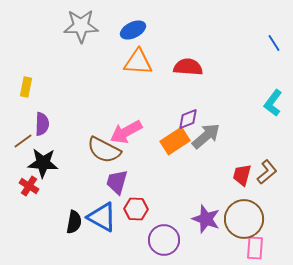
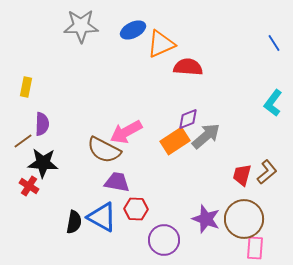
orange triangle: moved 23 px right, 18 px up; rotated 28 degrees counterclockwise
purple trapezoid: rotated 84 degrees clockwise
